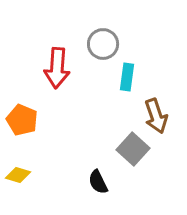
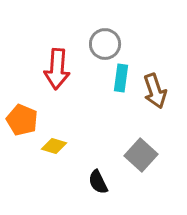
gray circle: moved 2 px right
red arrow: moved 1 px down
cyan rectangle: moved 6 px left, 1 px down
brown arrow: moved 1 px left, 25 px up
gray square: moved 8 px right, 6 px down
yellow diamond: moved 36 px right, 29 px up
